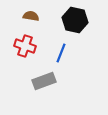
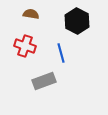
brown semicircle: moved 2 px up
black hexagon: moved 2 px right, 1 px down; rotated 15 degrees clockwise
blue line: rotated 36 degrees counterclockwise
